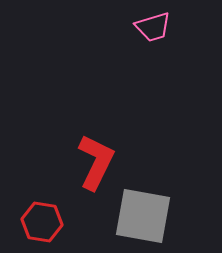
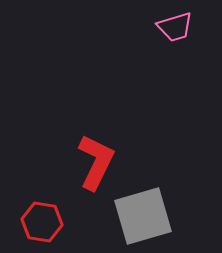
pink trapezoid: moved 22 px right
gray square: rotated 26 degrees counterclockwise
